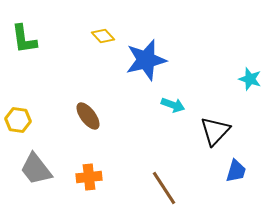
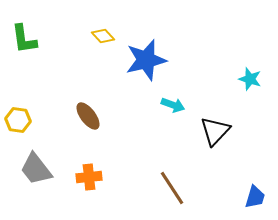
blue trapezoid: moved 19 px right, 26 px down
brown line: moved 8 px right
